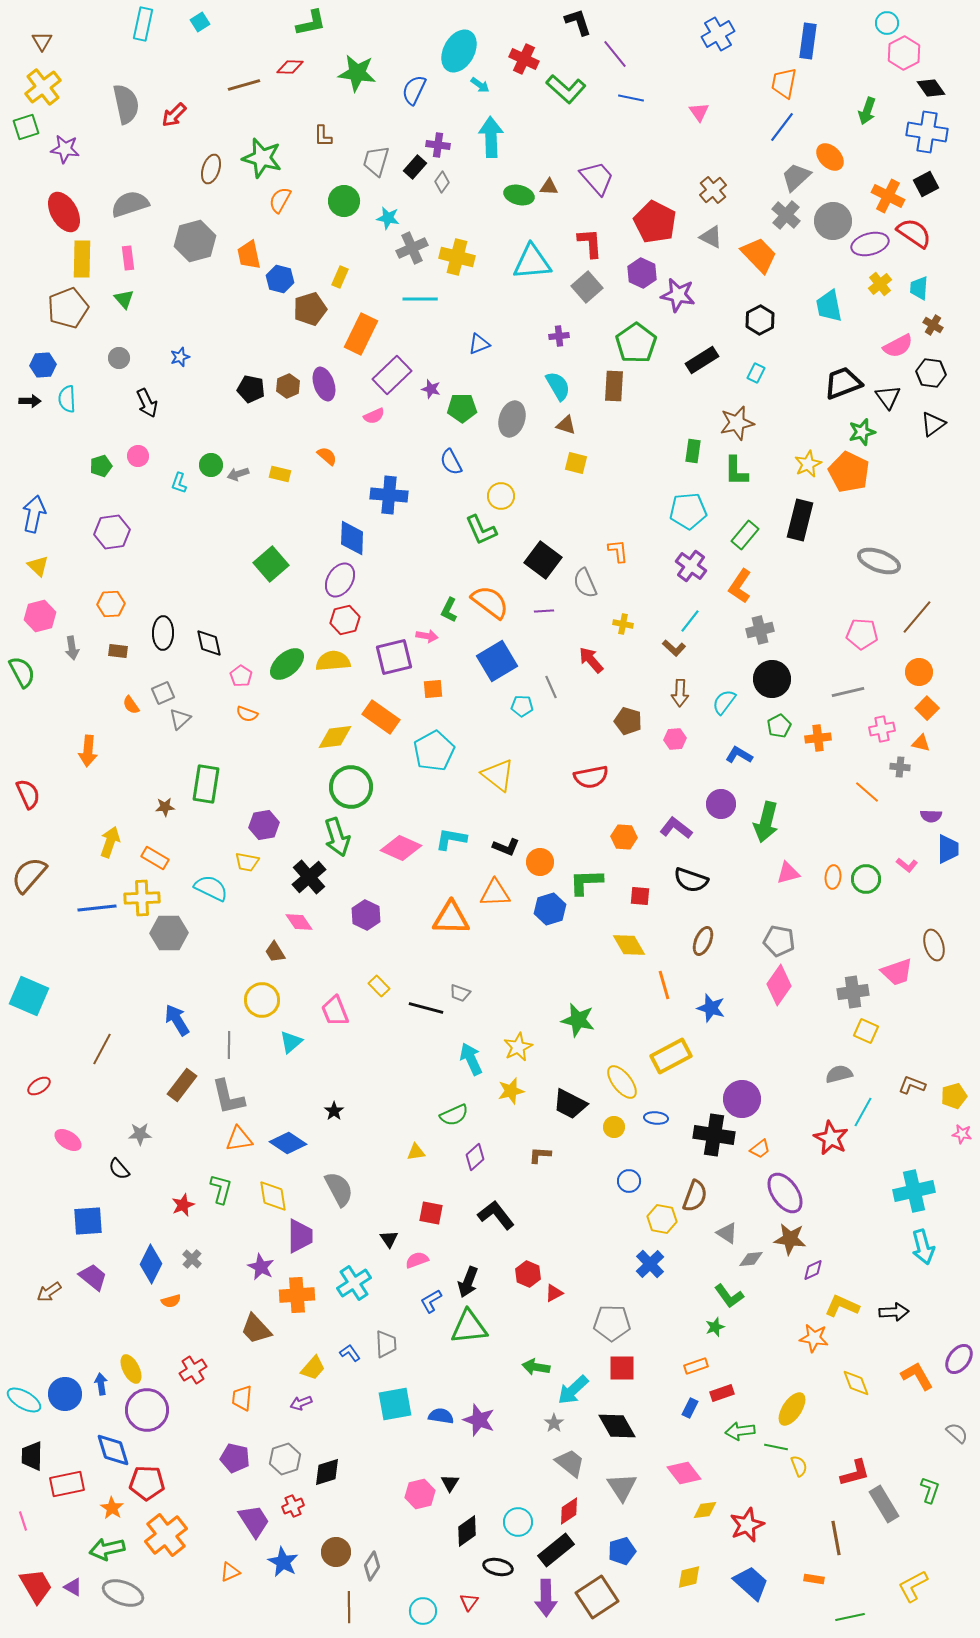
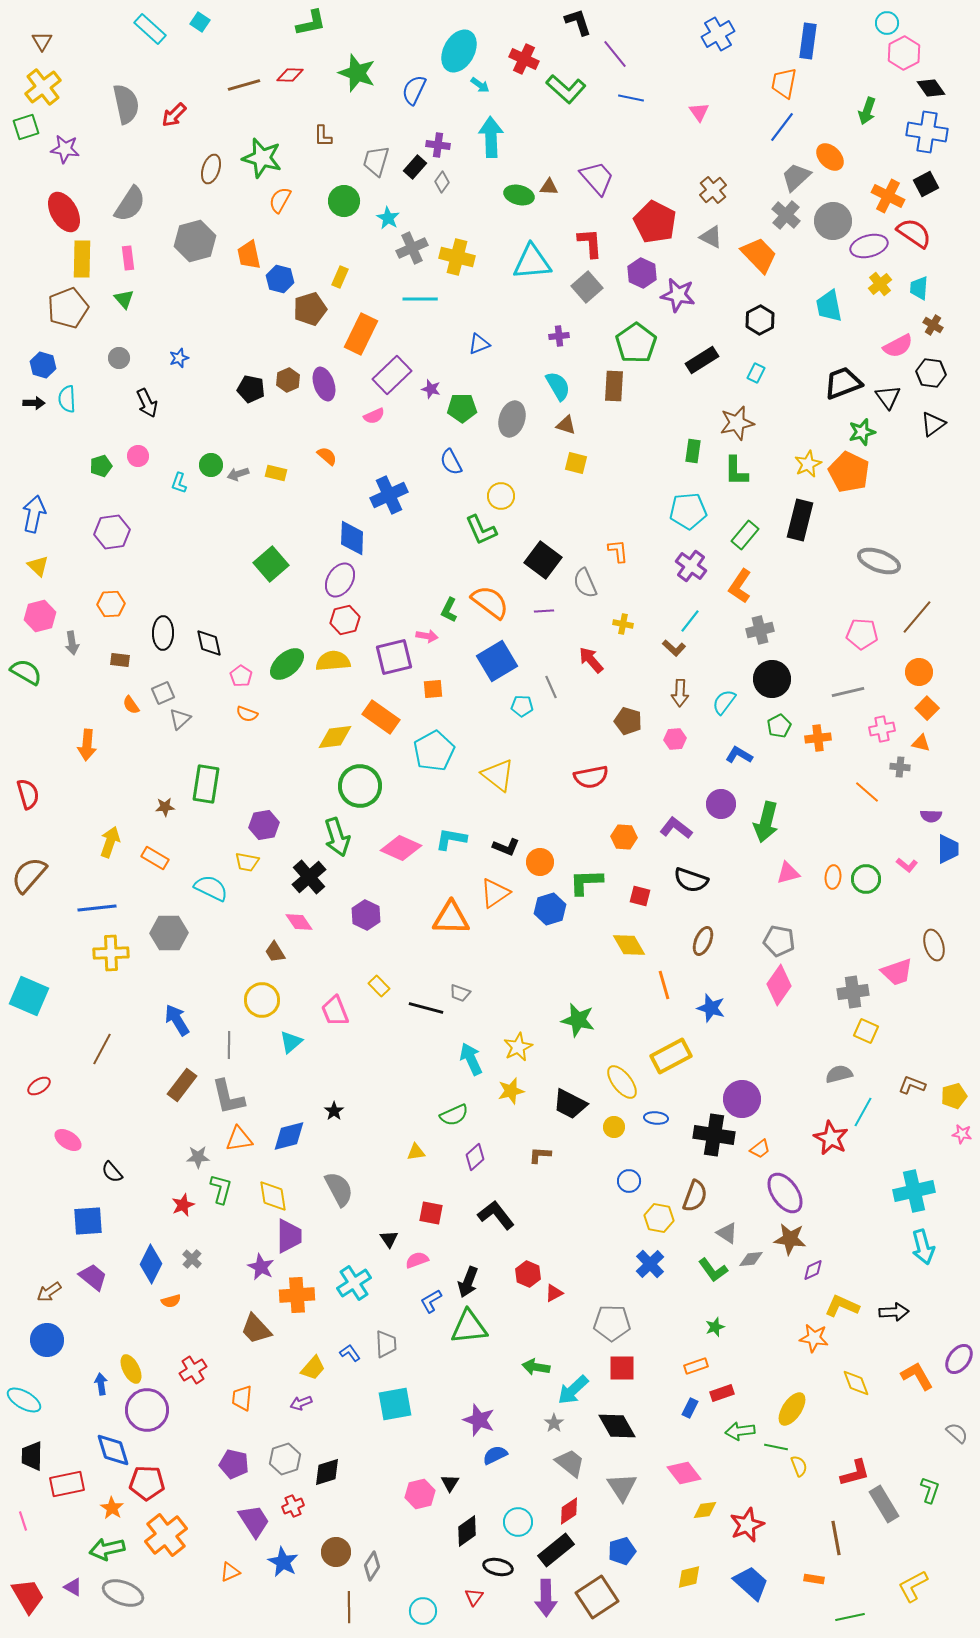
cyan square at (200, 22): rotated 24 degrees counterclockwise
cyan rectangle at (143, 24): moved 7 px right, 5 px down; rotated 60 degrees counterclockwise
red diamond at (290, 67): moved 8 px down
green star at (357, 73): rotated 12 degrees clockwise
gray semicircle at (130, 204): rotated 141 degrees clockwise
cyan star at (388, 218): rotated 20 degrees clockwise
purple ellipse at (870, 244): moved 1 px left, 2 px down
blue star at (180, 357): moved 1 px left, 1 px down
blue hexagon at (43, 365): rotated 20 degrees clockwise
brown hexagon at (288, 386): moved 6 px up
black arrow at (30, 401): moved 4 px right, 2 px down
yellow rectangle at (280, 474): moved 4 px left, 1 px up
blue cross at (389, 495): rotated 30 degrees counterclockwise
gray arrow at (72, 648): moved 5 px up
brown rectangle at (118, 651): moved 2 px right, 9 px down
green semicircle at (22, 672): moved 4 px right; rotated 32 degrees counterclockwise
orange arrow at (88, 751): moved 1 px left, 6 px up
green circle at (351, 787): moved 9 px right, 1 px up
red semicircle at (28, 794): rotated 8 degrees clockwise
orange triangle at (495, 893): rotated 32 degrees counterclockwise
red square at (640, 896): rotated 10 degrees clockwise
yellow cross at (142, 898): moved 31 px left, 55 px down
gray star at (140, 1134): moved 58 px right, 23 px down
blue diamond at (288, 1143): moved 1 px right, 7 px up; rotated 48 degrees counterclockwise
black semicircle at (119, 1169): moved 7 px left, 3 px down
yellow hexagon at (662, 1219): moved 3 px left, 1 px up
purple trapezoid at (300, 1236): moved 11 px left
green L-shape at (729, 1296): moved 16 px left, 26 px up
blue circle at (65, 1394): moved 18 px left, 54 px up
blue semicircle at (441, 1416): moved 54 px right, 39 px down; rotated 35 degrees counterclockwise
purple pentagon at (235, 1458): moved 1 px left, 6 px down
red trapezoid at (36, 1586): moved 8 px left, 10 px down
red triangle at (469, 1602): moved 5 px right, 5 px up
